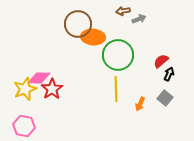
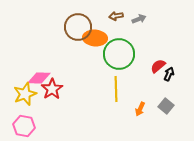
brown arrow: moved 7 px left, 5 px down
brown circle: moved 3 px down
orange ellipse: moved 2 px right, 1 px down
green circle: moved 1 px right, 1 px up
red semicircle: moved 3 px left, 5 px down
yellow star: moved 5 px down
gray square: moved 1 px right, 8 px down
orange arrow: moved 5 px down
